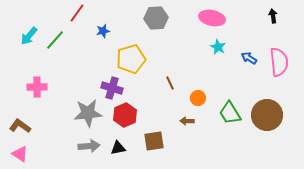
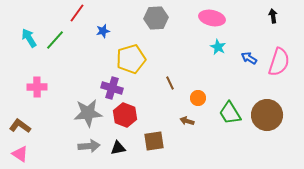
cyan arrow: moved 2 px down; rotated 108 degrees clockwise
pink semicircle: rotated 24 degrees clockwise
red hexagon: rotated 15 degrees counterclockwise
brown arrow: rotated 16 degrees clockwise
